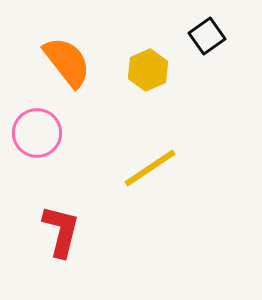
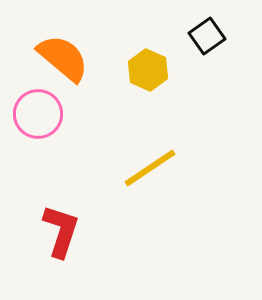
orange semicircle: moved 4 px left, 4 px up; rotated 12 degrees counterclockwise
yellow hexagon: rotated 12 degrees counterclockwise
pink circle: moved 1 px right, 19 px up
red L-shape: rotated 4 degrees clockwise
